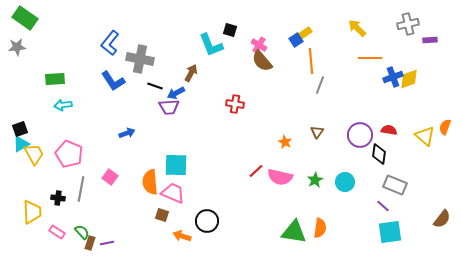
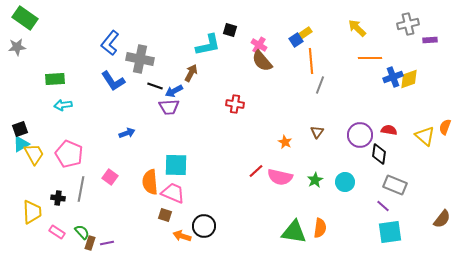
cyan L-shape at (211, 45): moved 3 px left; rotated 80 degrees counterclockwise
blue arrow at (176, 93): moved 2 px left, 2 px up
brown square at (162, 215): moved 3 px right
black circle at (207, 221): moved 3 px left, 5 px down
